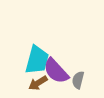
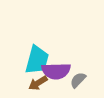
purple semicircle: rotated 48 degrees counterclockwise
gray semicircle: rotated 30 degrees clockwise
